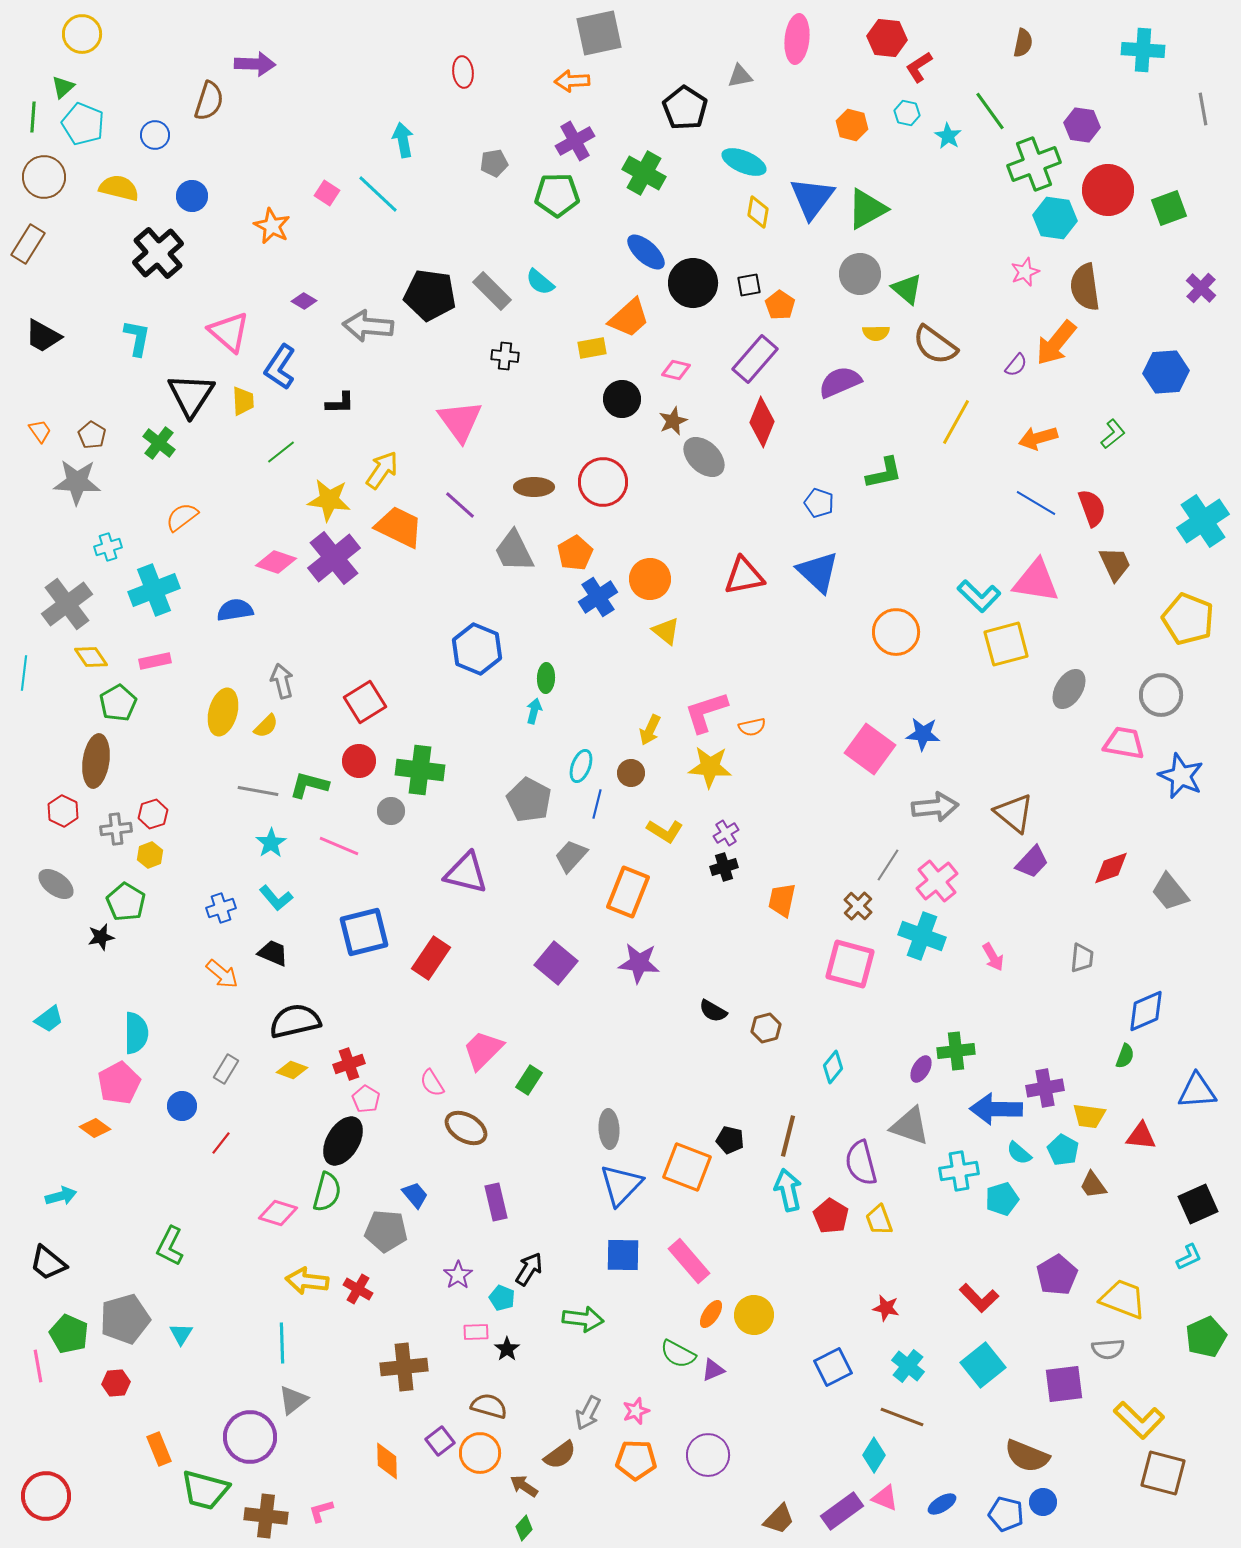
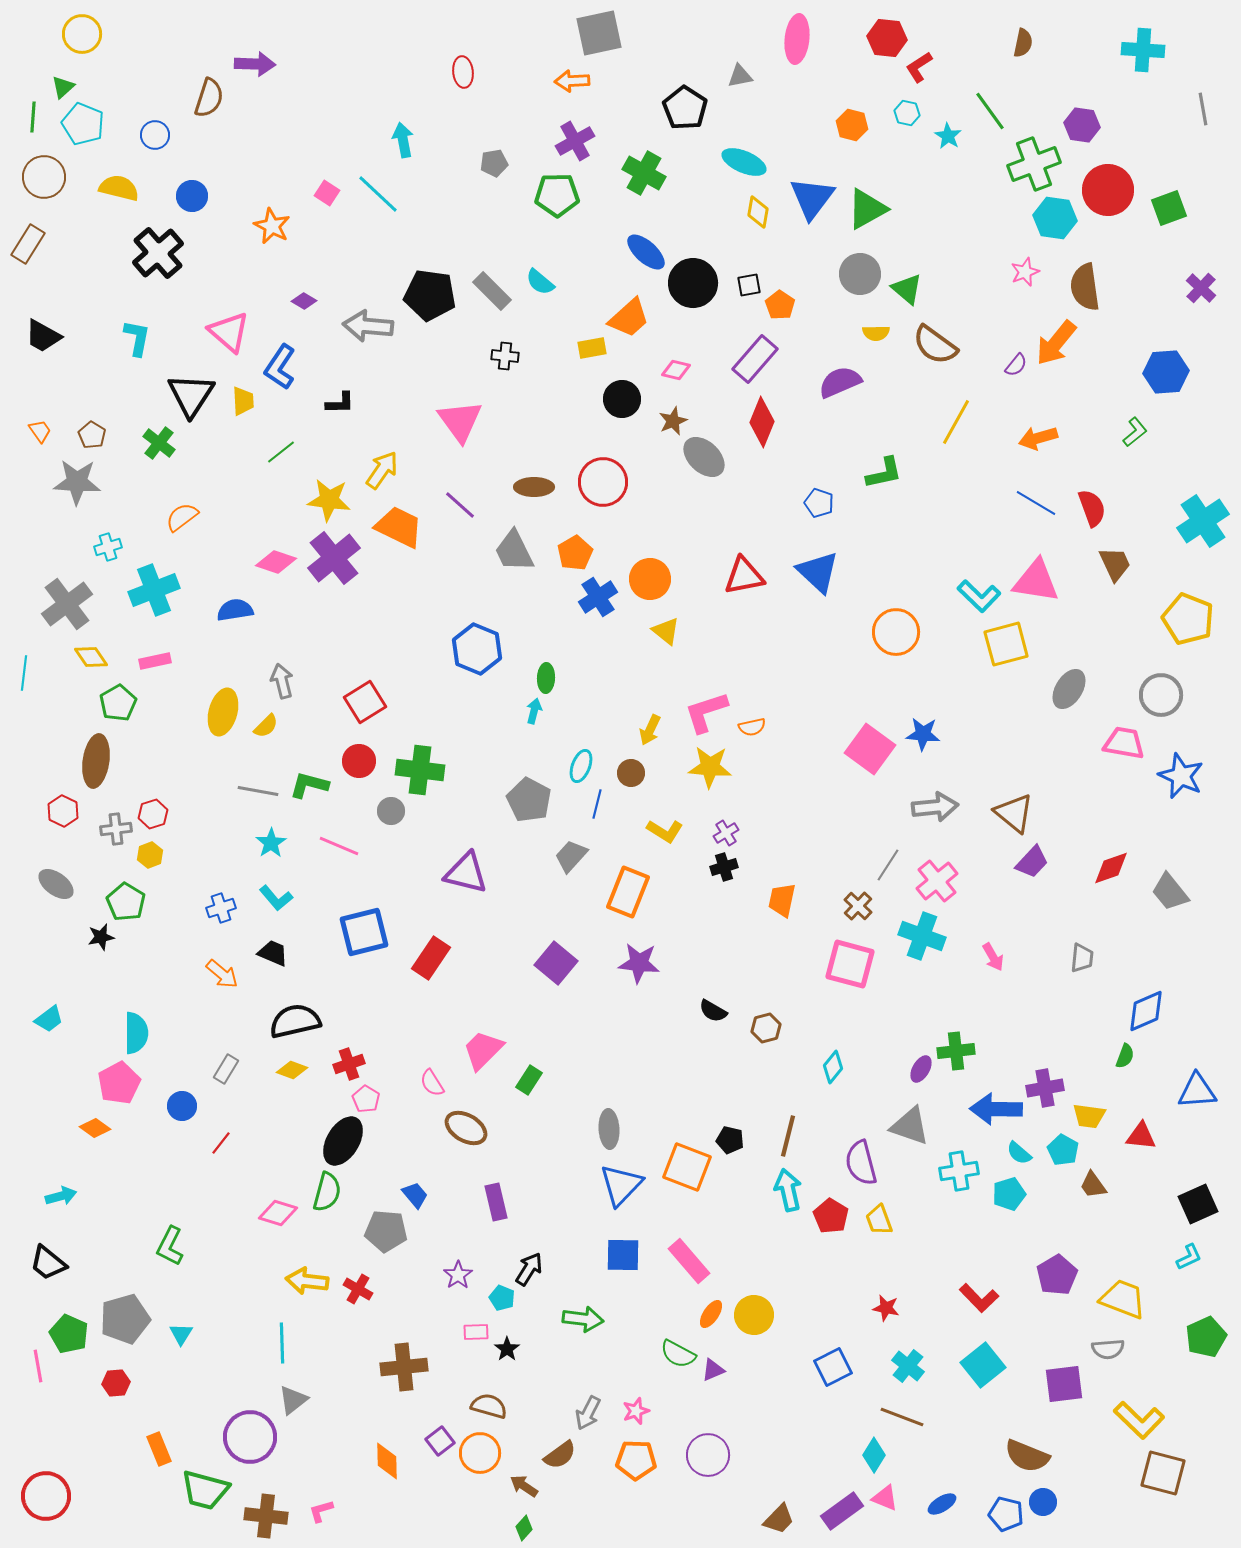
brown semicircle at (209, 101): moved 3 px up
green L-shape at (1113, 434): moved 22 px right, 2 px up
cyan pentagon at (1002, 1199): moved 7 px right, 5 px up
